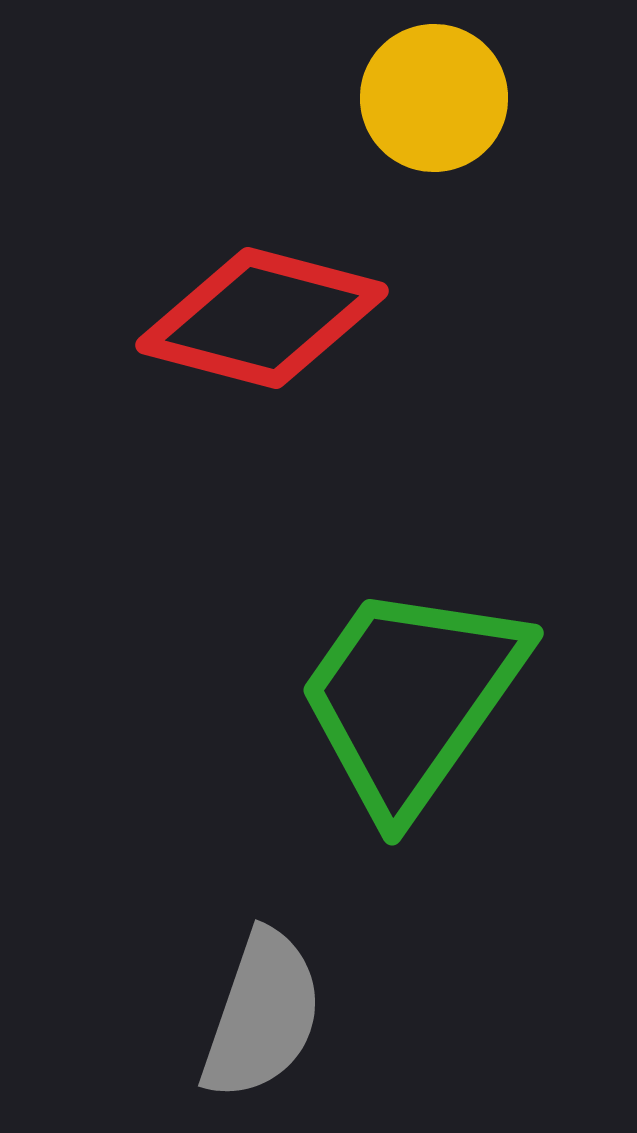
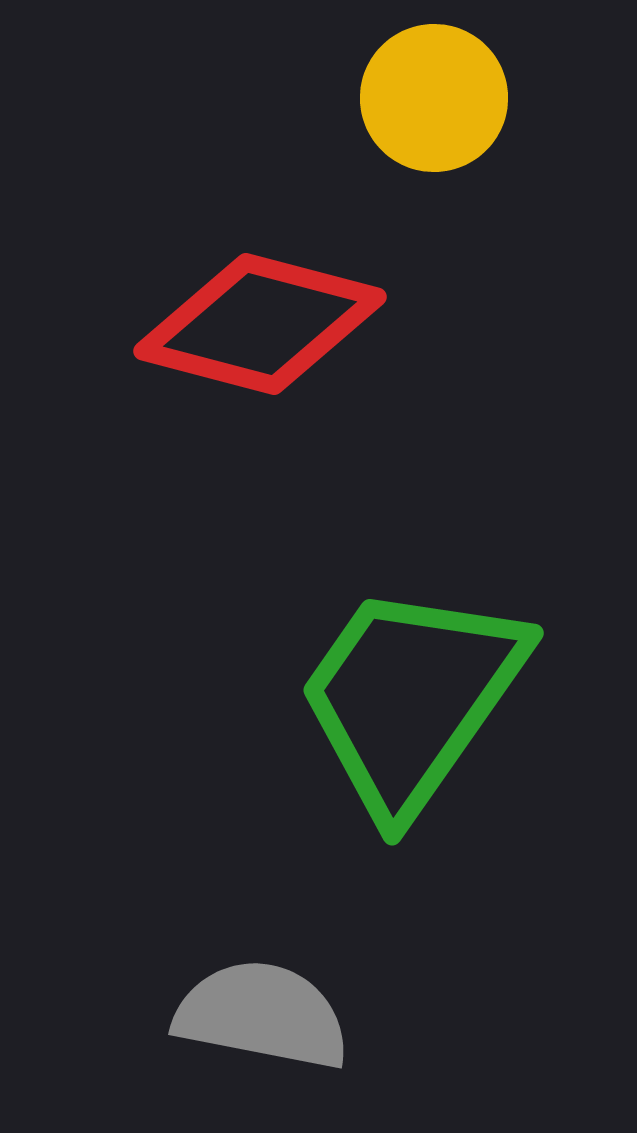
red diamond: moved 2 px left, 6 px down
gray semicircle: rotated 98 degrees counterclockwise
